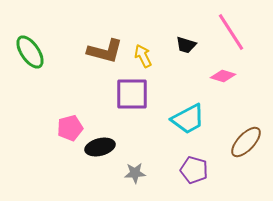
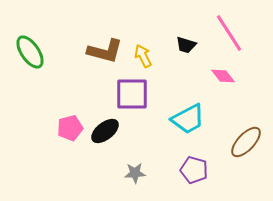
pink line: moved 2 px left, 1 px down
pink diamond: rotated 35 degrees clockwise
black ellipse: moved 5 px right, 16 px up; rotated 24 degrees counterclockwise
